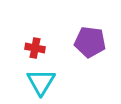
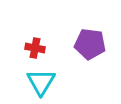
purple pentagon: moved 2 px down
